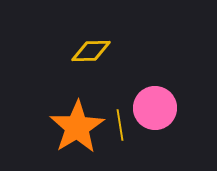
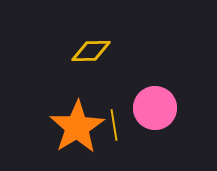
yellow line: moved 6 px left
